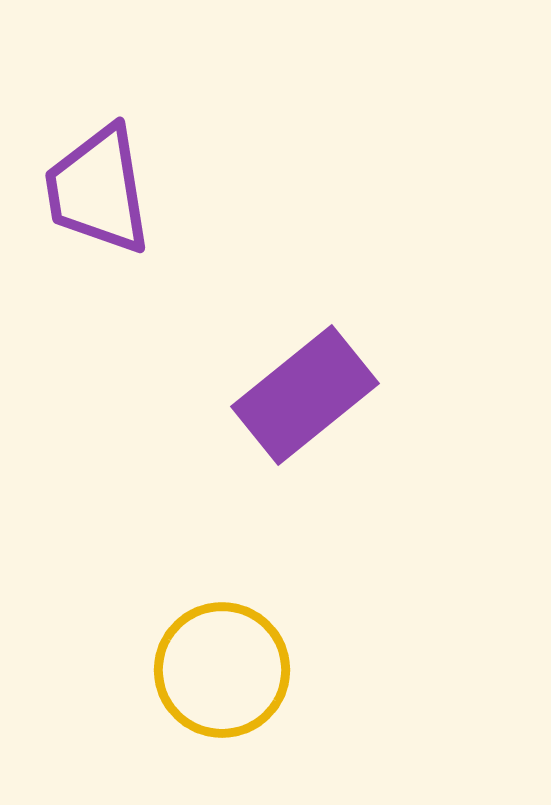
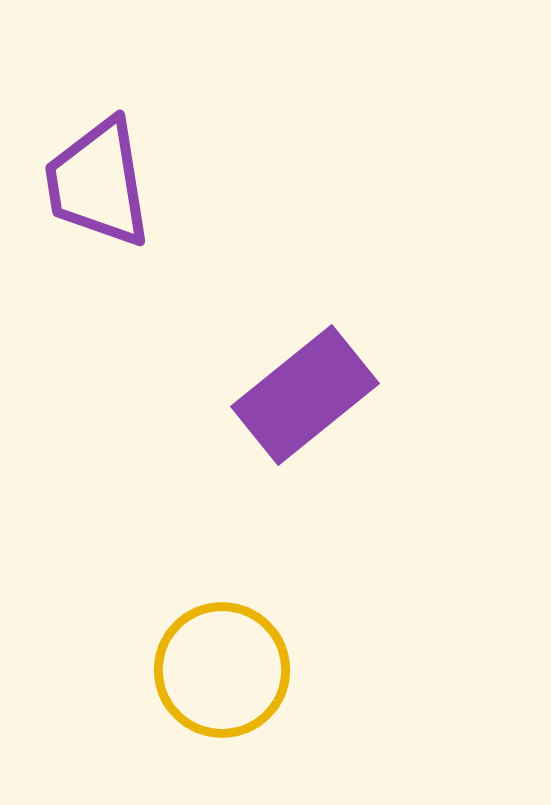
purple trapezoid: moved 7 px up
